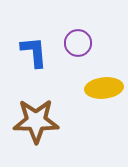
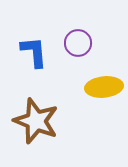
yellow ellipse: moved 1 px up
brown star: rotated 21 degrees clockwise
